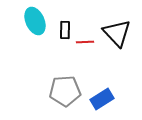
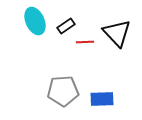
black rectangle: moved 1 px right, 4 px up; rotated 54 degrees clockwise
gray pentagon: moved 2 px left
blue rectangle: rotated 30 degrees clockwise
